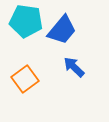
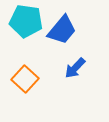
blue arrow: moved 1 px right, 1 px down; rotated 90 degrees counterclockwise
orange square: rotated 12 degrees counterclockwise
